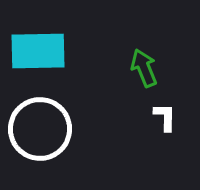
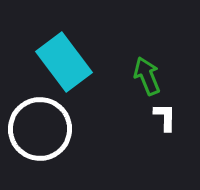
cyan rectangle: moved 26 px right, 11 px down; rotated 54 degrees clockwise
green arrow: moved 3 px right, 8 px down
